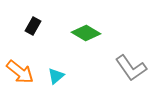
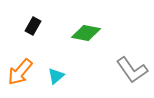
green diamond: rotated 20 degrees counterclockwise
gray L-shape: moved 1 px right, 2 px down
orange arrow: rotated 92 degrees clockwise
